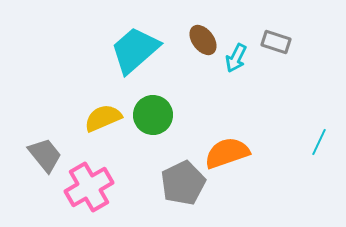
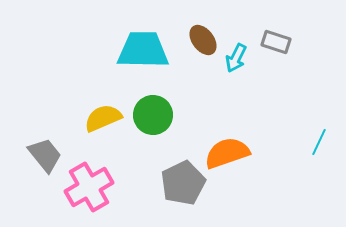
cyan trapezoid: moved 8 px right; rotated 42 degrees clockwise
